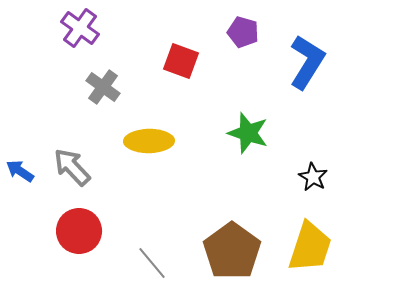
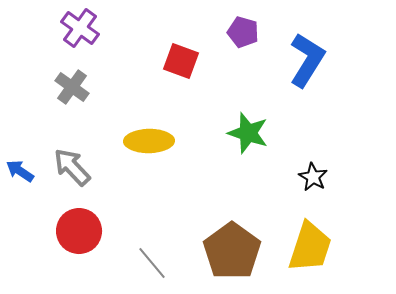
blue L-shape: moved 2 px up
gray cross: moved 31 px left
